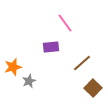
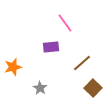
gray star: moved 11 px right, 7 px down; rotated 16 degrees counterclockwise
